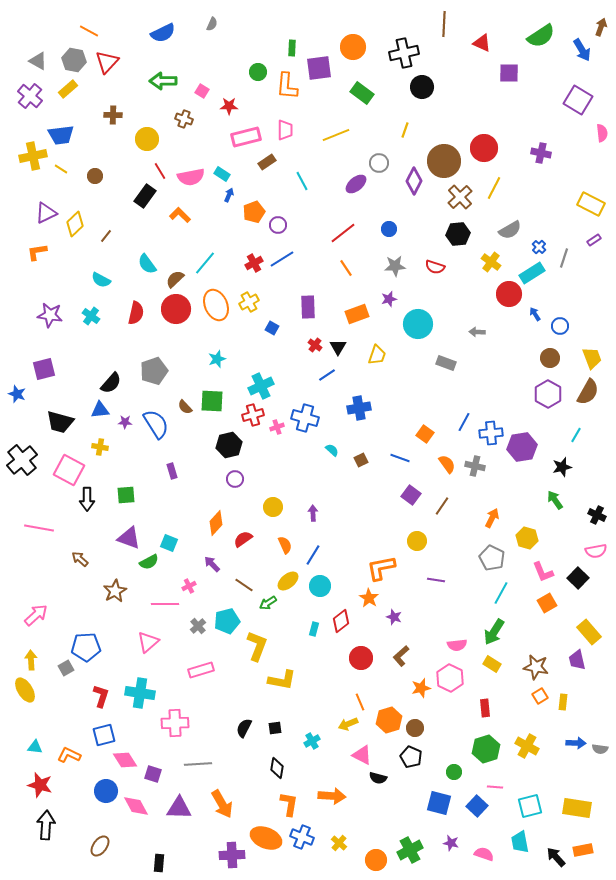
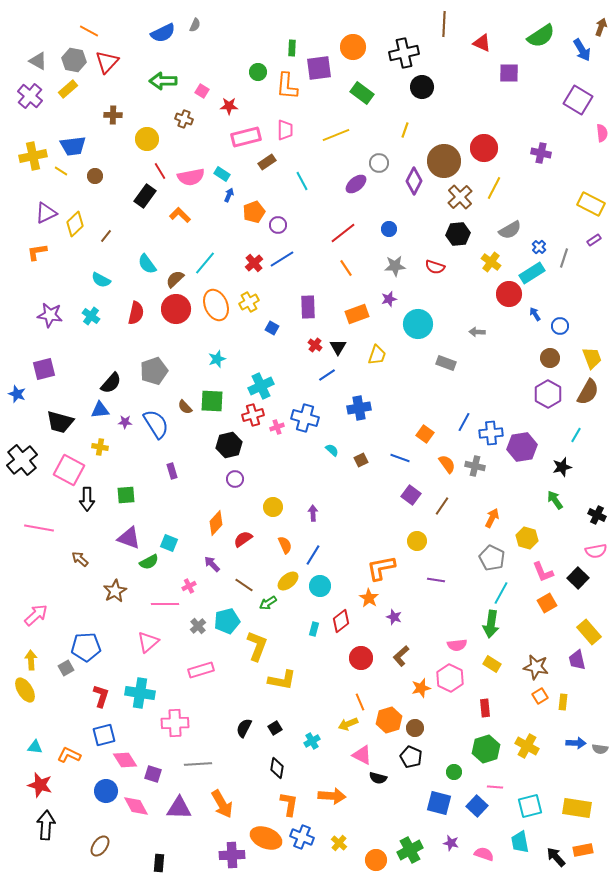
gray semicircle at (212, 24): moved 17 px left, 1 px down
blue trapezoid at (61, 135): moved 12 px right, 11 px down
yellow line at (61, 169): moved 2 px down
red cross at (254, 263): rotated 12 degrees counterclockwise
green arrow at (494, 632): moved 3 px left, 8 px up; rotated 24 degrees counterclockwise
black square at (275, 728): rotated 24 degrees counterclockwise
